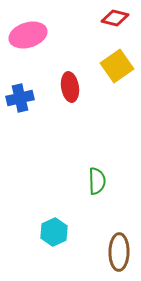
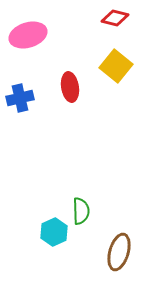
yellow square: moved 1 px left; rotated 16 degrees counterclockwise
green semicircle: moved 16 px left, 30 px down
brown ellipse: rotated 15 degrees clockwise
